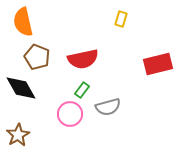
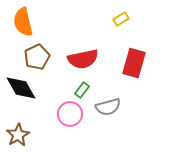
yellow rectangle: rotated 42 degrees clockwise
brown pentagon: rotated 25 degrees clockwise
red rectangle: moved 24 px left, 1 px up; rotated 60 degrees counterclockwise
